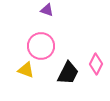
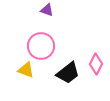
black trapezoid: rotated 25 degrees clockwise
